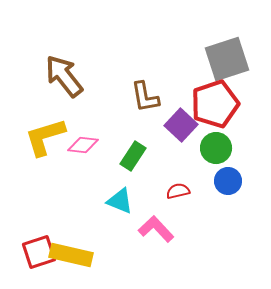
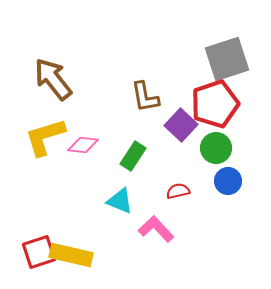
brown arrow: moved 11 px left, 3 px down
